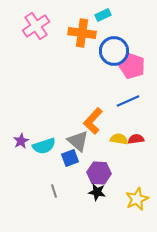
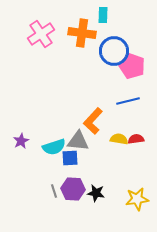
cyan rectangle: rotated 63 degrees counterclockwise
pink cross: moved 5 px right, 8 px down
blue line: rotated 10 degrees clockwise
gray triangle: rotated 35 degrees counterclockwise
cyan semicircle: moved 10 px right, 1 px down
blue square: rotated 18 degrees clockwise
purple hexagon: moved 26 px left, 16 px down
black star: moved 1 px left, 1 px down
yellow star: rotated 15 degrees clockwise
